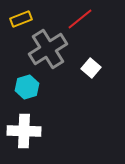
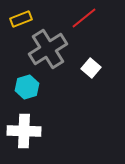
red line: moved 4 px right, 1 px up
